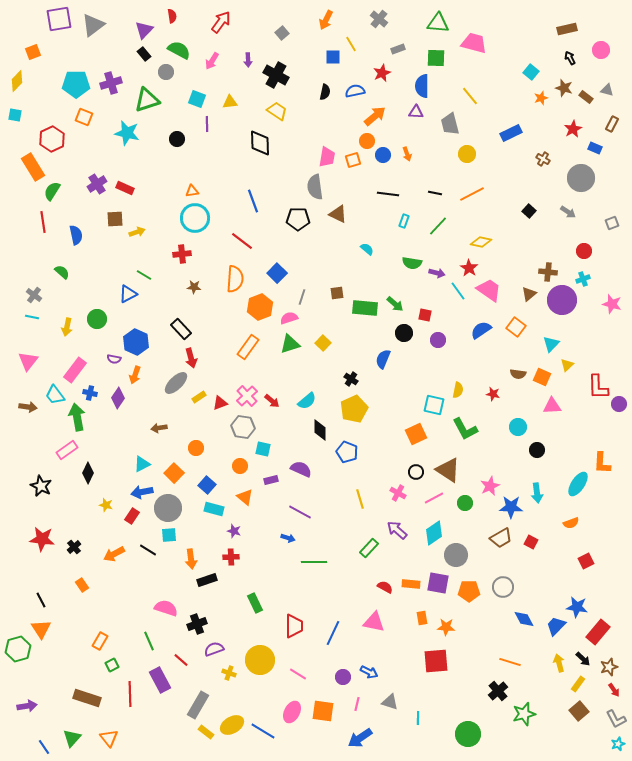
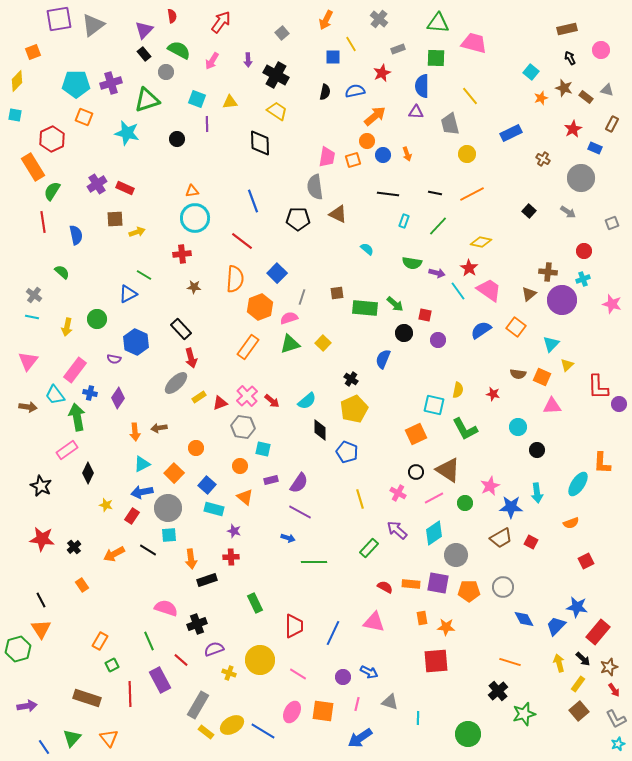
orange arrow at (135, 375): moved 57 px down; rotated 24 degrees counterclockwise
purple semicircle at (301, 469): moved 2 px left, 14 px down; rotated 100 degrees clockwise
